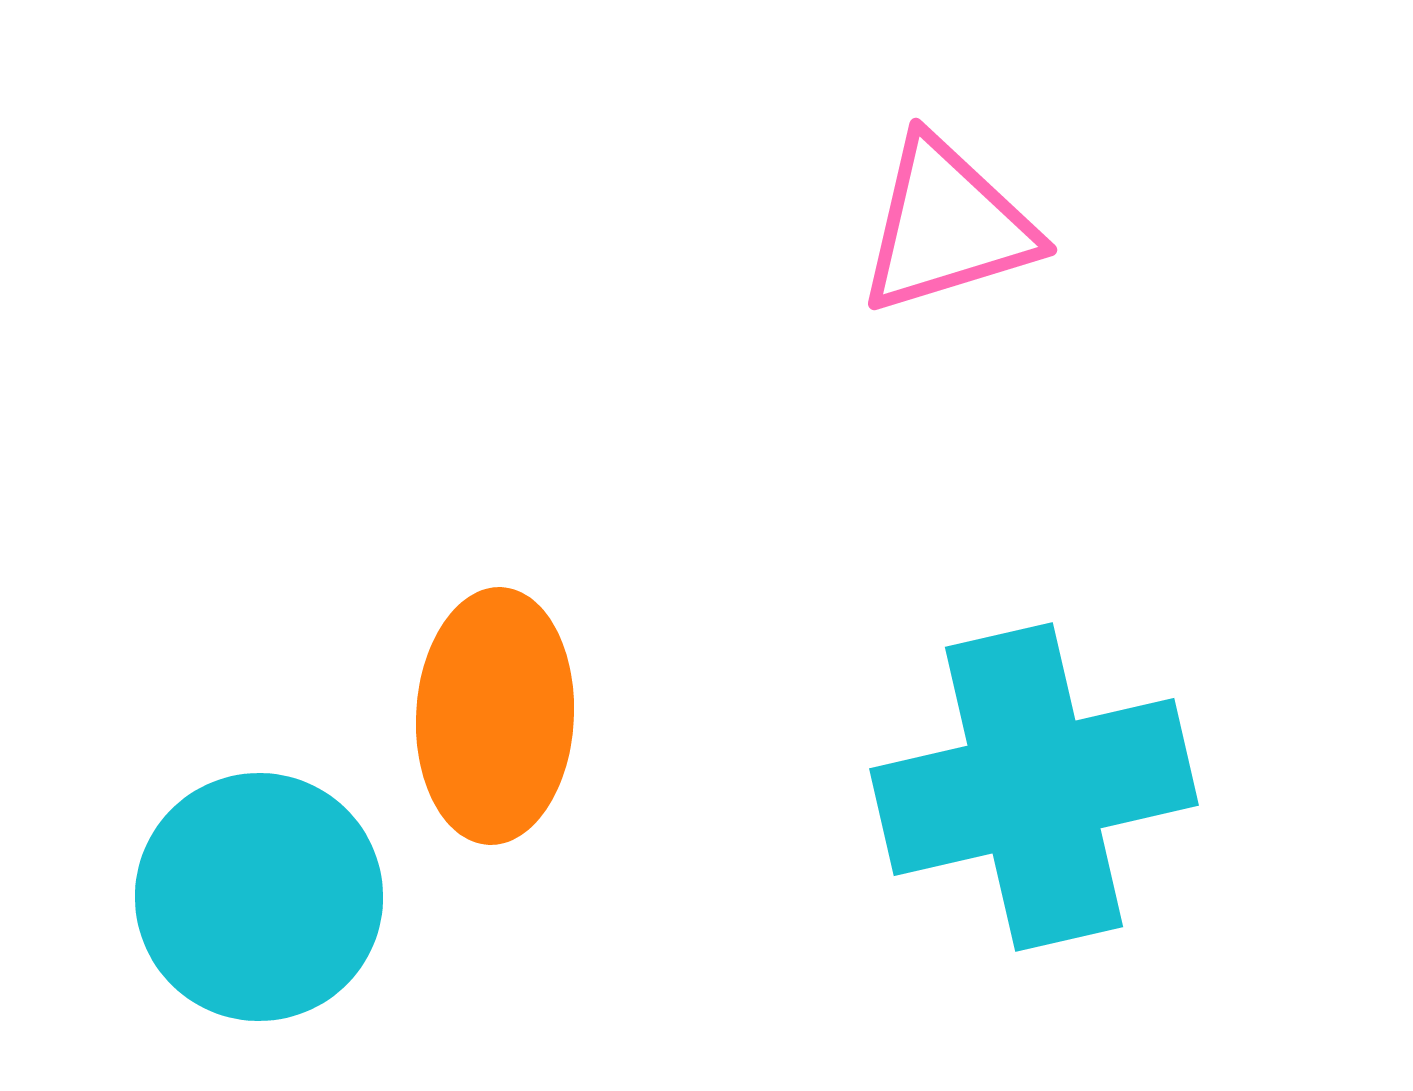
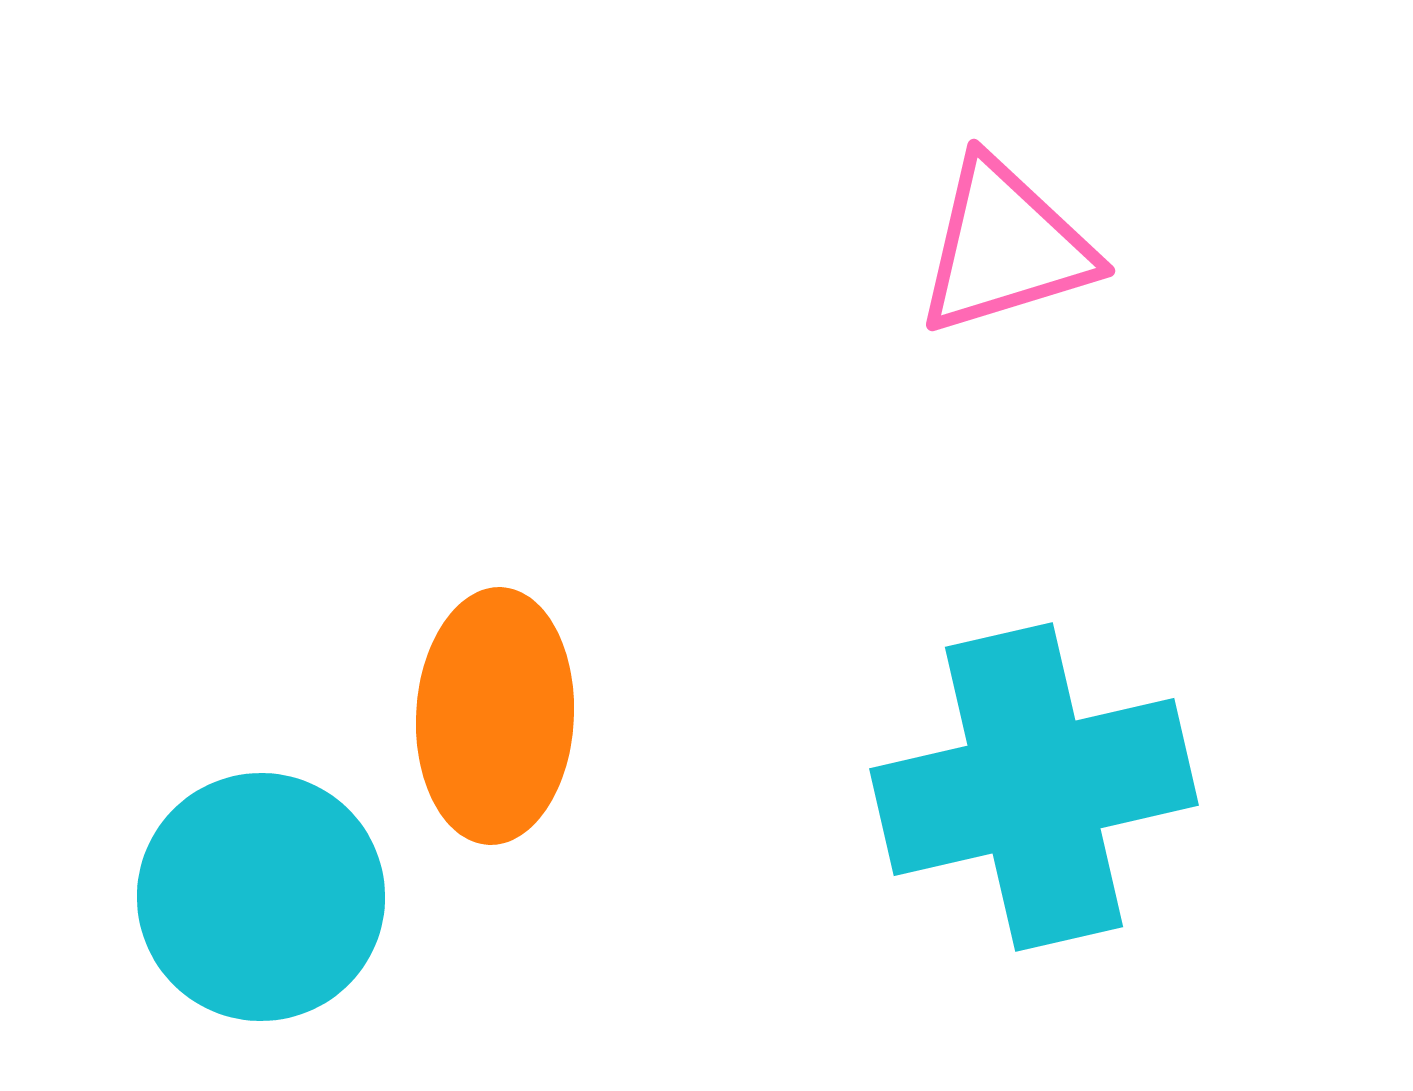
pink triangle: moved 58 px right, 21 px down
cyan circle: moved 2 px right
